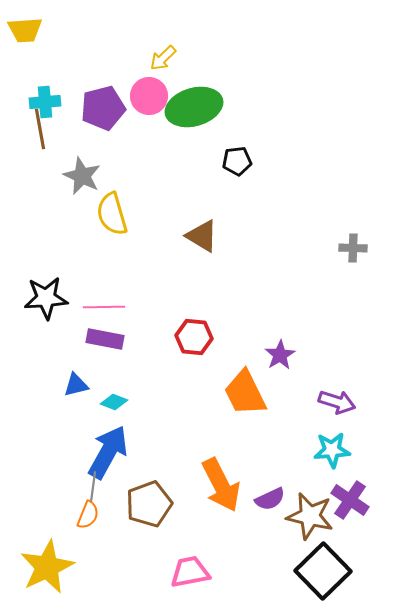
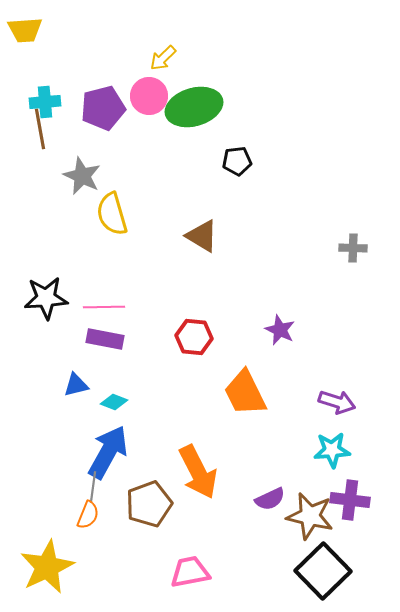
purple star: moved 25 px up; rotated 16 degrees counterclockwise
orange arrow: moved 23 px left, 13 px up
purple cross: rotated 27 degrees counterclockwise
